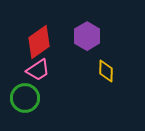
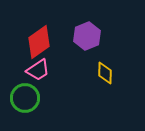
purple hexagon: rotated 8 degrees clockwise
yellow diamond: moved 1 px left, 2 px down
